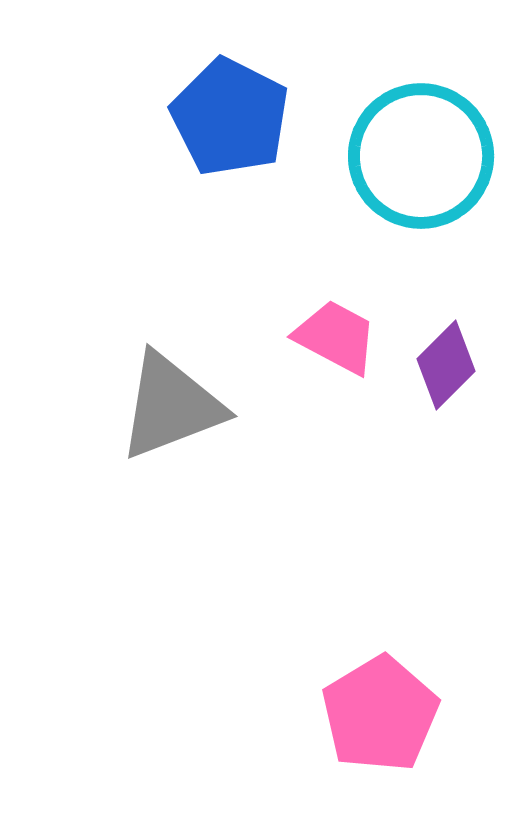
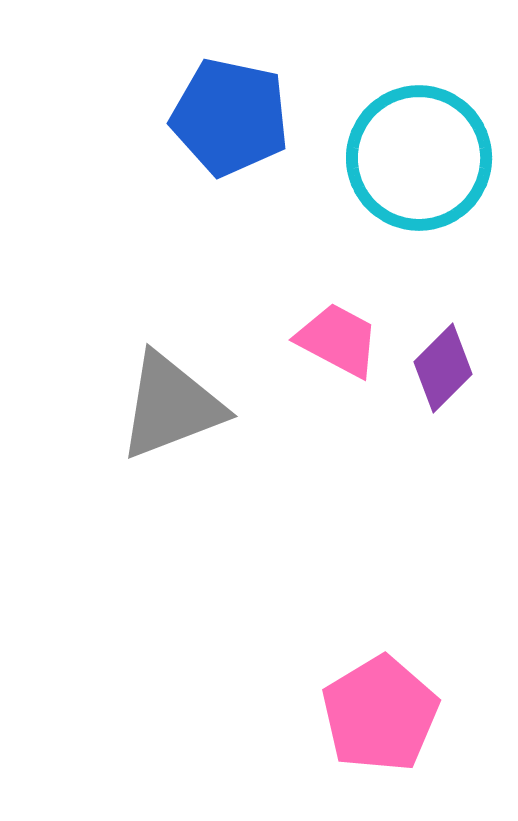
blue pentagon: rotated 15 degrees counterclockwise
cyan circle: moved 2 px left, 2 px down
pink trapezoid: moved 2 px right, 3 px down
purple diamond: moved 3 px left, 3 px down
